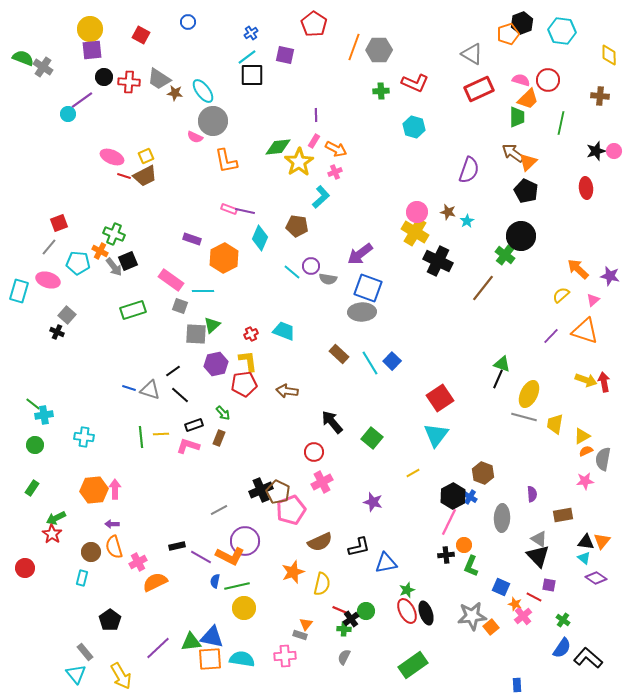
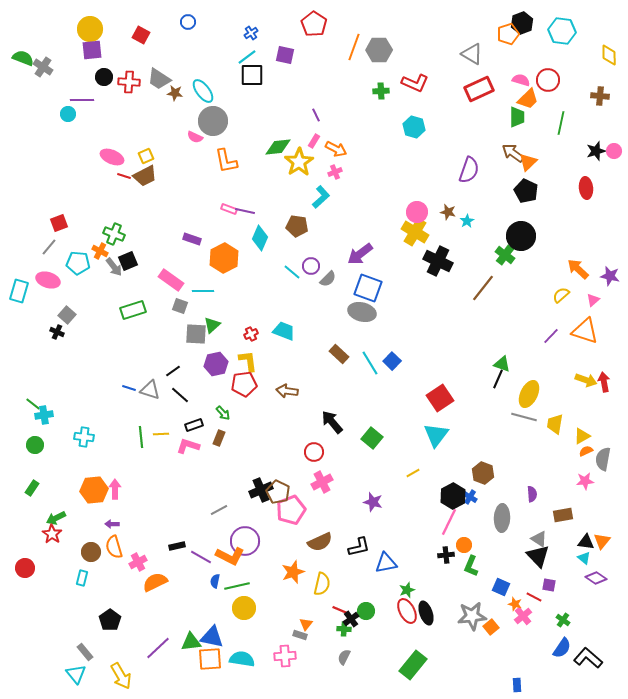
purple line at (82, 100): rotated 35 degrees clockwise
purple line at (316, 115): rotated 24 degrees counterclockwise
gray semicircle at (328, 279): rotated 54 degrees counterclockwise
gray ellipse at (362, 312): rotated 16 degrees clockwise
green rectangle at (413, 665): rotated 16 degrees counterclockwise
